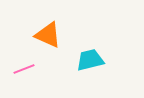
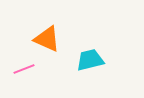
orange triangle: moved 1 px left, 4 px down
